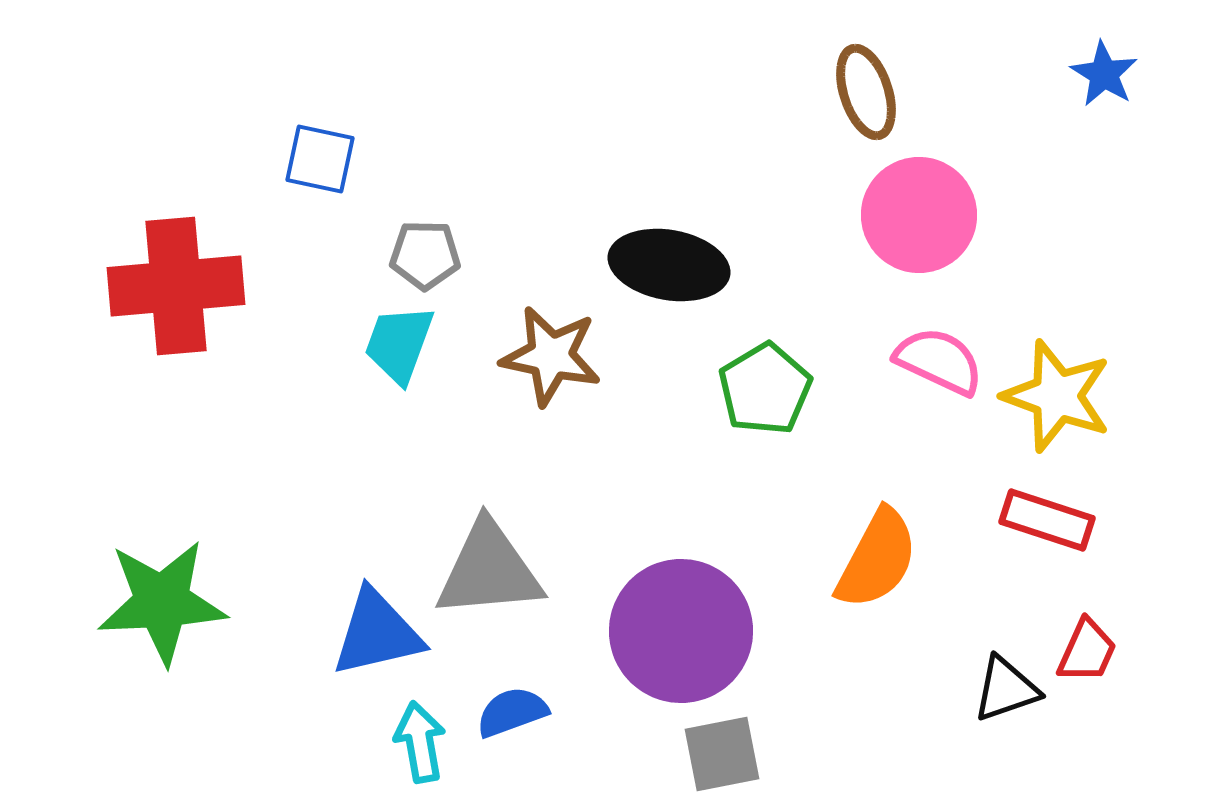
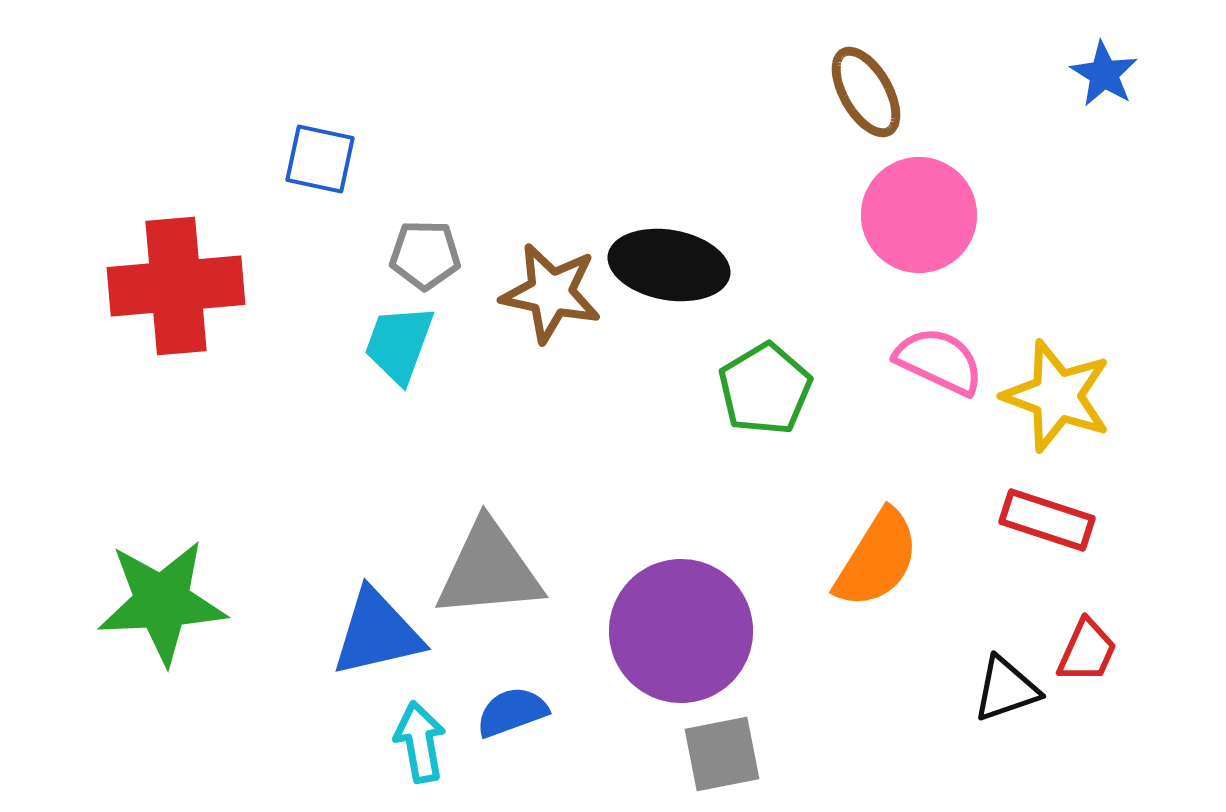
brown ellipse: rotated 12 degrees counterclockwise
brown star: moved 63 px up
orange semicircle: rotated 4 degrees clockwise
